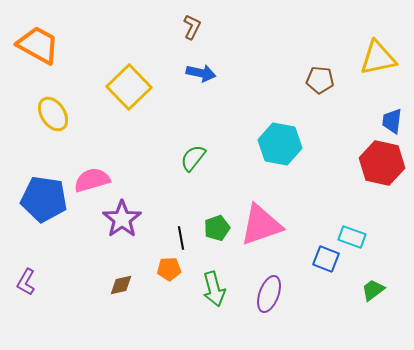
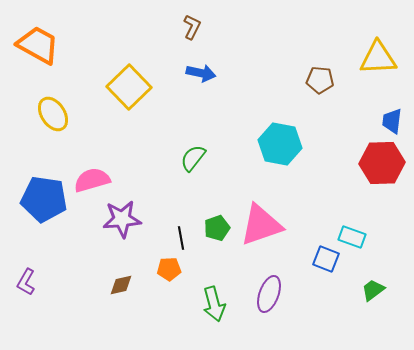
yellow triangle: rotated 9 degrees clockwise
red hexagon: rotated 15 degrees counterclockwise
purple star: rotated 30 degrees clockwise
green arrow: moved 15 px down
